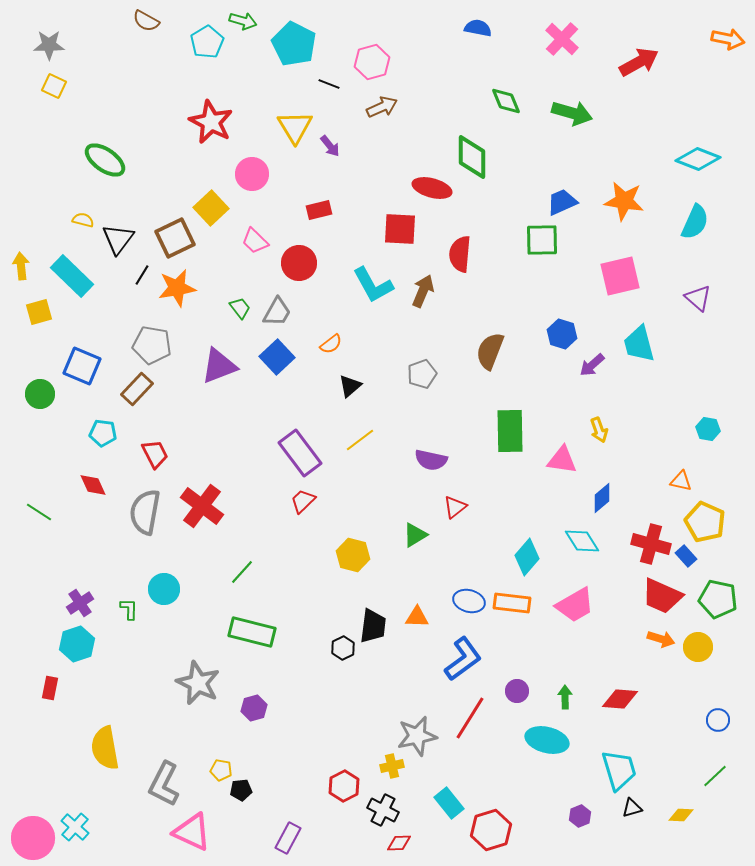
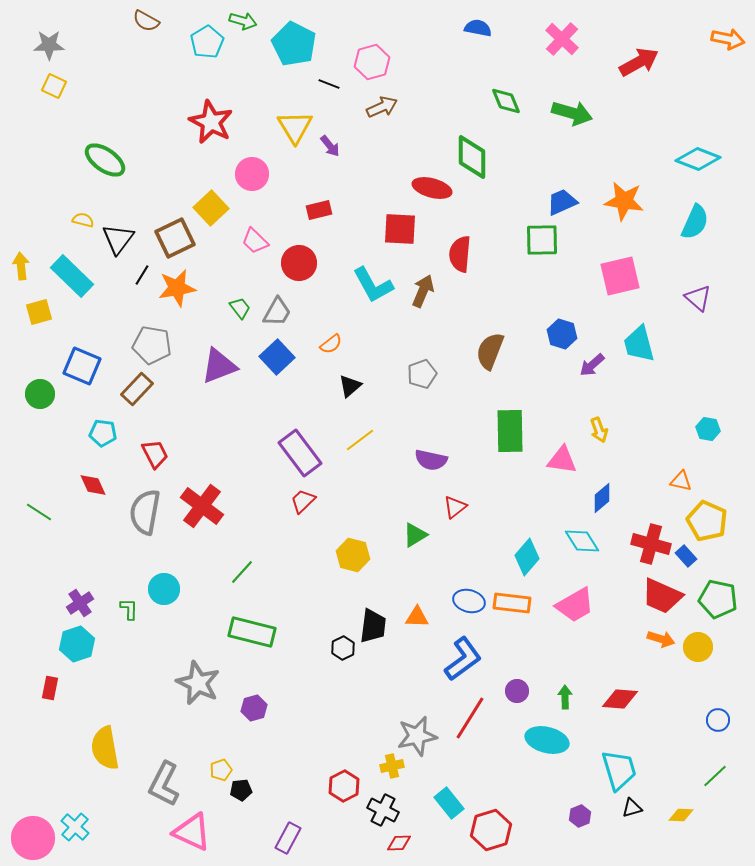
yellow pentagon at (705, 522): moved 2 px right, 1 px up
yellow pentagon at (221, 770): rotated 30 degrees counterclockwise
